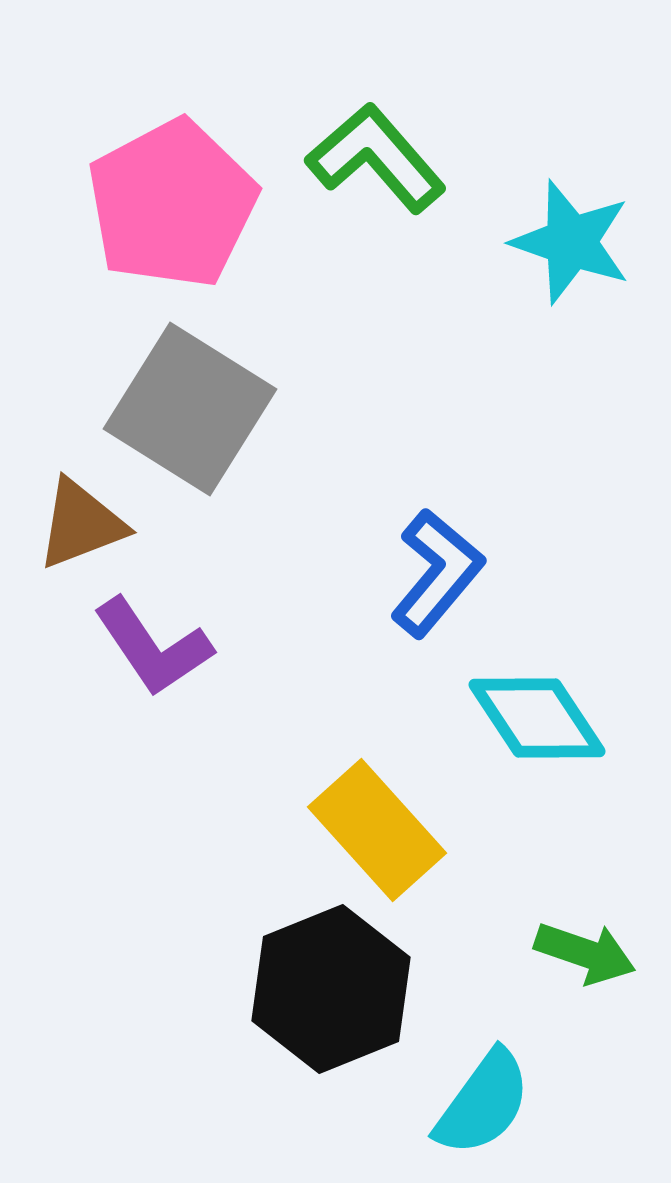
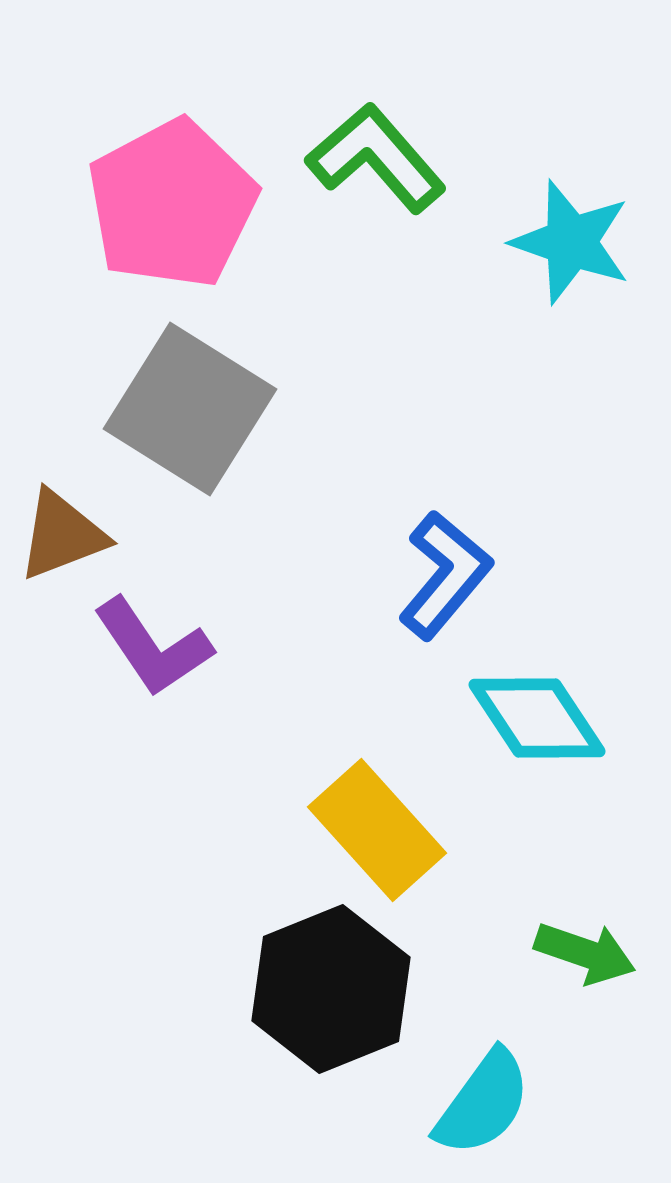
brown triangle: moved 19 px left, 11 px down
blue L-shape: moved 8 px right, 2 px down
